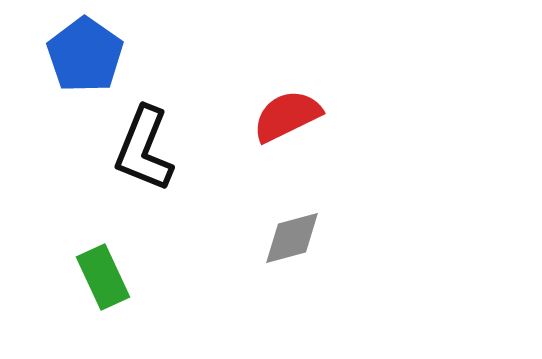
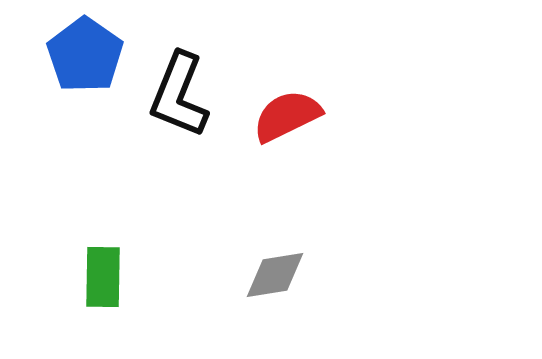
black L-shape: moved 35 px right, 54 px up
gray diamond: moved 17 px left, 37 px down; rotated 6 degrees clockwise
green rectangle: rotated 26 degrees clockwise
